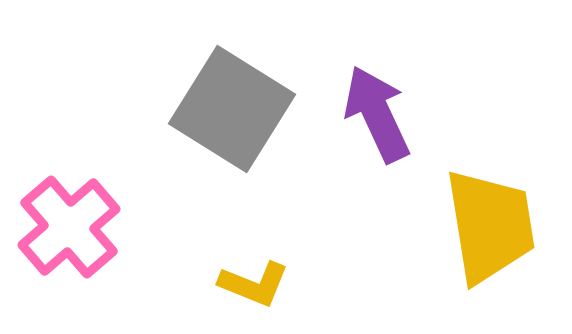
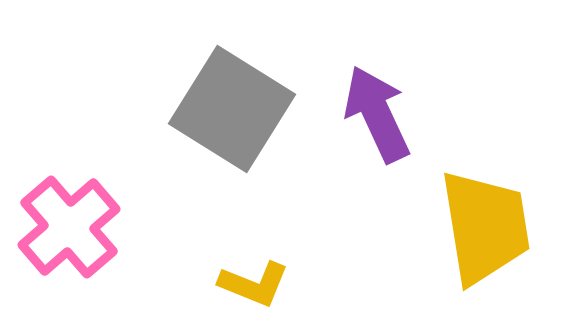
yellow trapezoid: moved 5 px left, 1 px down
